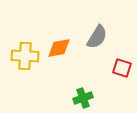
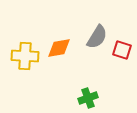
red square: moved 18 px up
green cross: moved 5 px right
